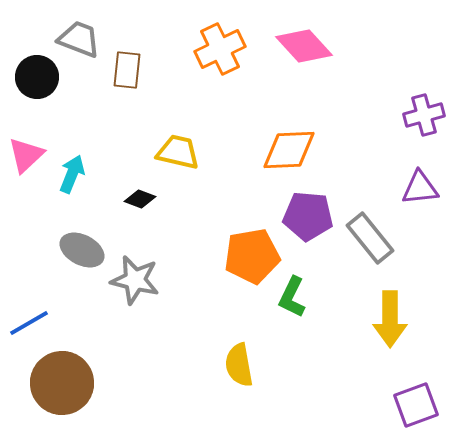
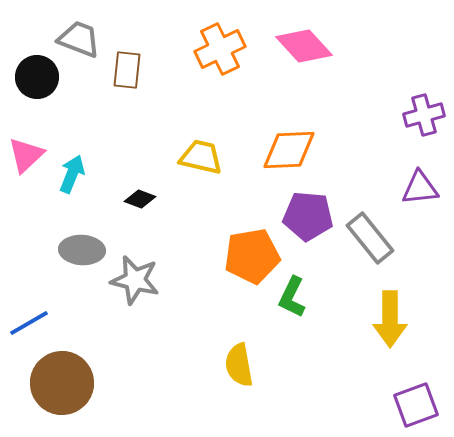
yellow trapezoid: moved 23 px right, 5 px down
gray ellipse: rotated 24 degrees counterclockwise
